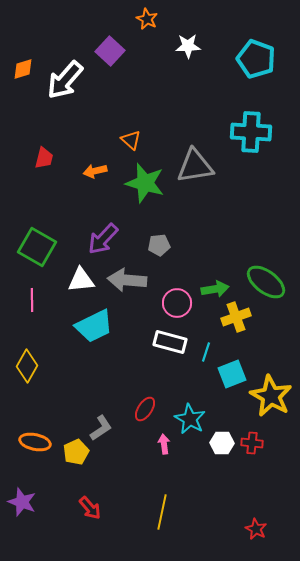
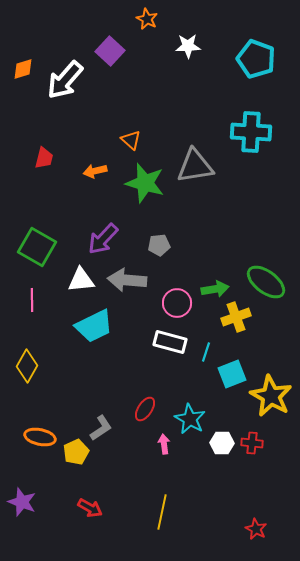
orange ellipse: moved 5 px right, 5 px up
red arrow: rotated 20 degrees counterclockwise
